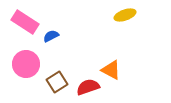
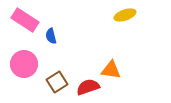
pink rectangle: moved 2 px up
blue semicircle: rotated 77 degrees counterclockwise
pink circle: moved 2 px left
orange triangle: rotated 20 degrees counterclockwise
